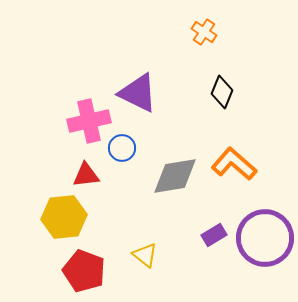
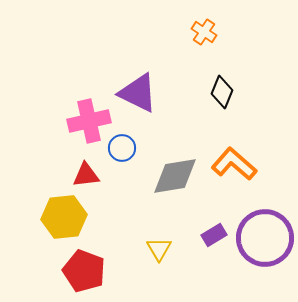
yellow triangle: moved 14 px right, 6 px up; rotated 20 degrees clockwise
